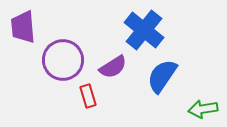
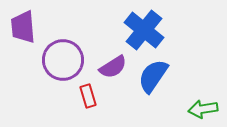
blue semicircle: moved 9 px left
